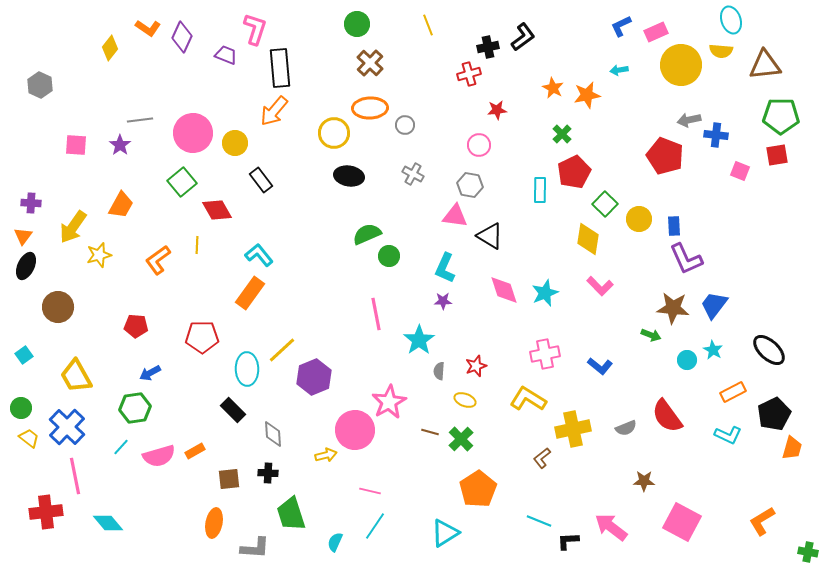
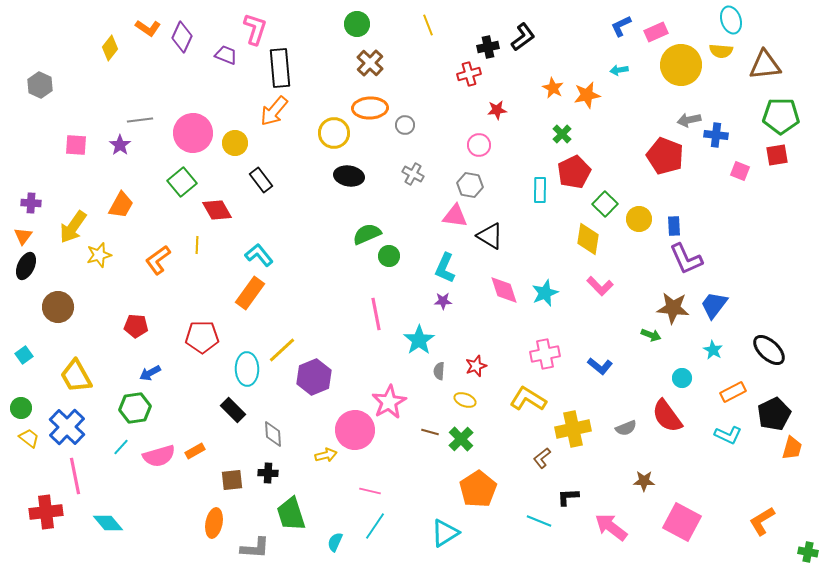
cyan circle at (687, 360): moved 5 px left, 18 px down
brown square at (229, 479): moved 3 px right, 1 px down
black L-shape at (568, 541): moved 44 px up
